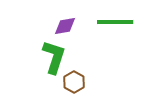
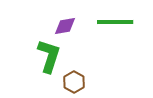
green L-shape: moved 5 px left, 1 px up
